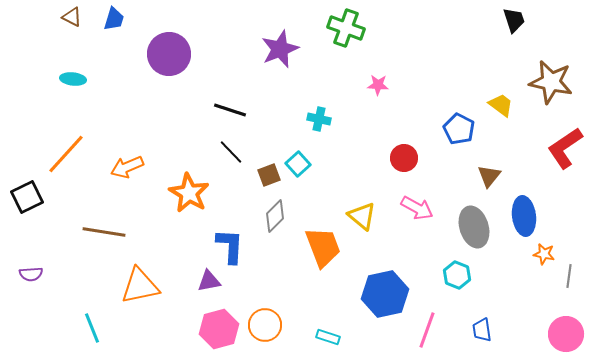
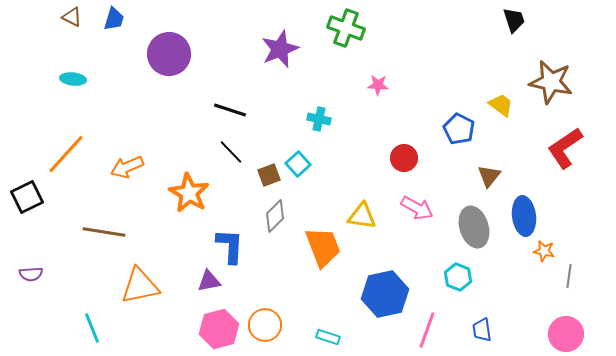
yellow triangle at (362, 216): rotated 32 degrees counterclockwise
orange star at (544, 254): moved 3 px up
cyan hexagon at (457, 275): moved 1 px right, 2 px down
